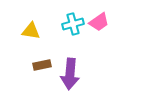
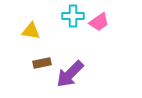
cyan cross: moved 8 px up; rotated 15 degrees clockwise
brown rectangle: moved 2 px up
purple arrow: rotated 40 degrees clockwise
